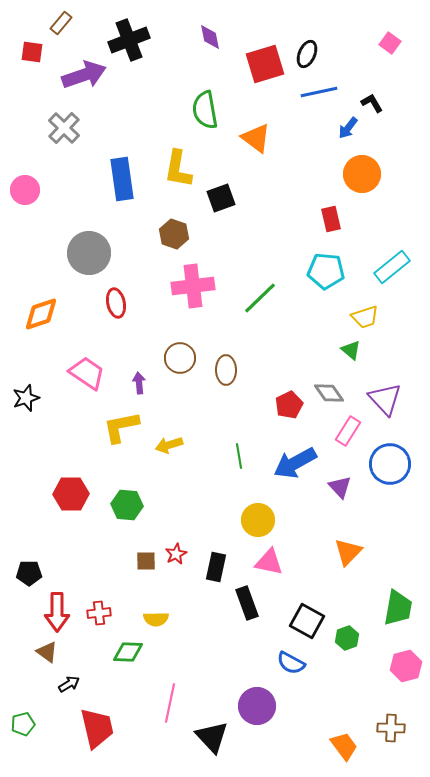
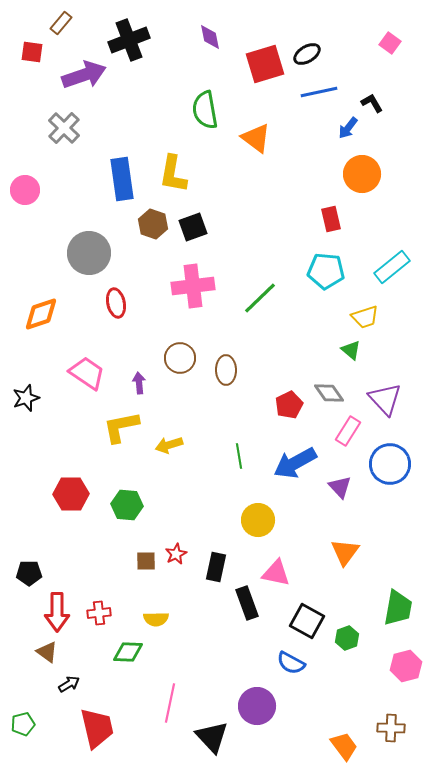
black ellipse at (307, 54): rotated 36 degrees clockwise
yellow L-shape at (178, 169): moved 5 px left, 5 px down
black square at (221, 198): moved 28 px left, 29 px down
brown hexagon at (174, 234): moved 21 px left, 10 px up
orange triangle at (348, 552): moved 3 px left; rotated 8 degrees counterclockwise
pink triangle at (269, 562): moved 7 px right, 11 px down
